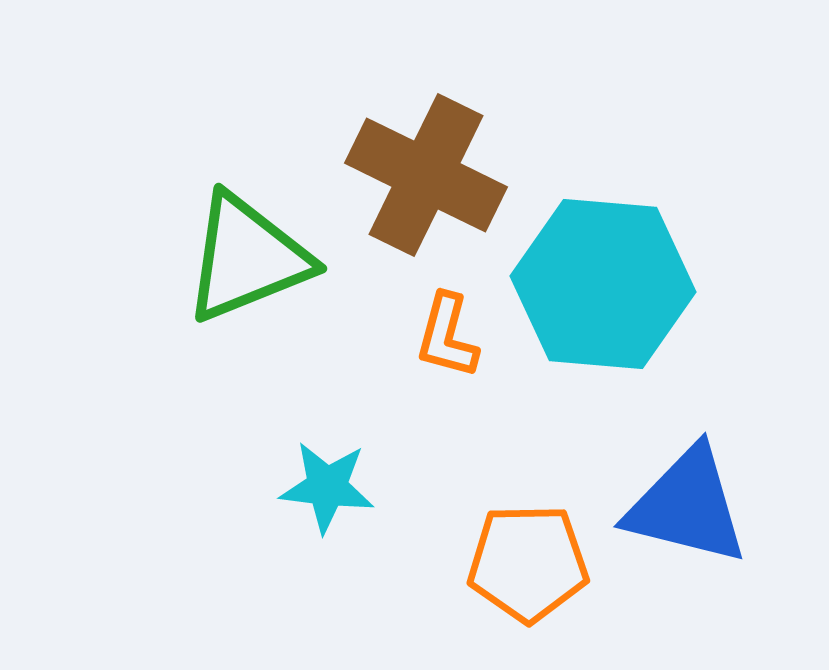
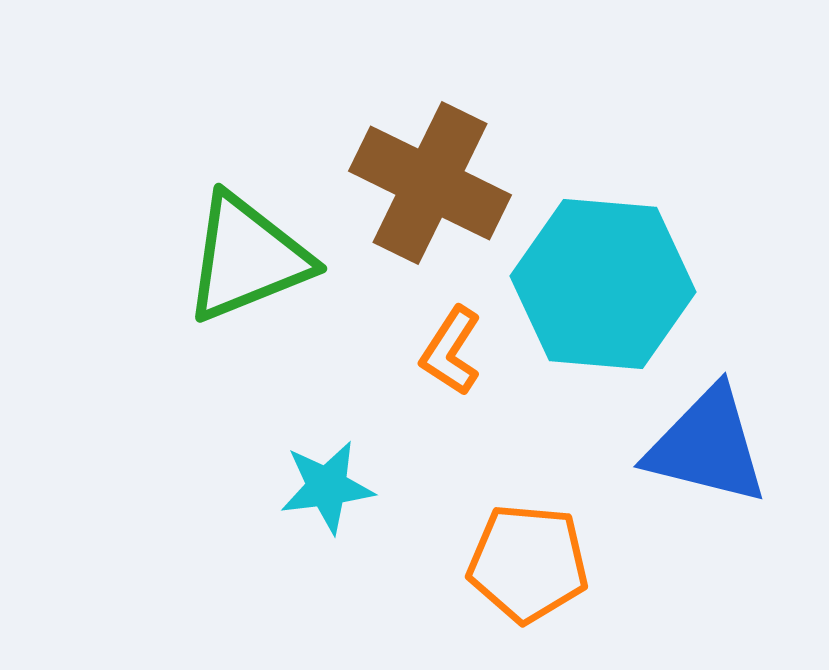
brown cross: moved 4 px right, 8 px down
orange L-shape: moved 4 px right, 15 px down; rotated 18 degrees clockwise
cyan star: rotated 14 degrees counterclockwise
blue triangle: moved 20 px right, 60 px up
orange pentagon: rotated 6 degrees clockwise
